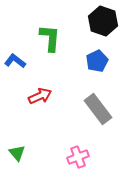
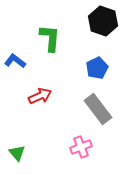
blue pentagon: moved 7 px down
pink cross: moved 3 px right, 10 px up
